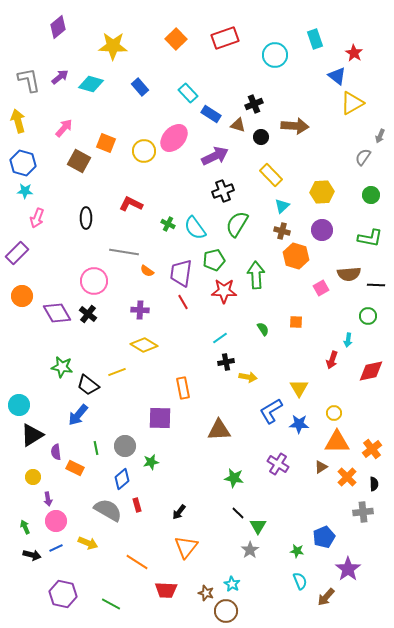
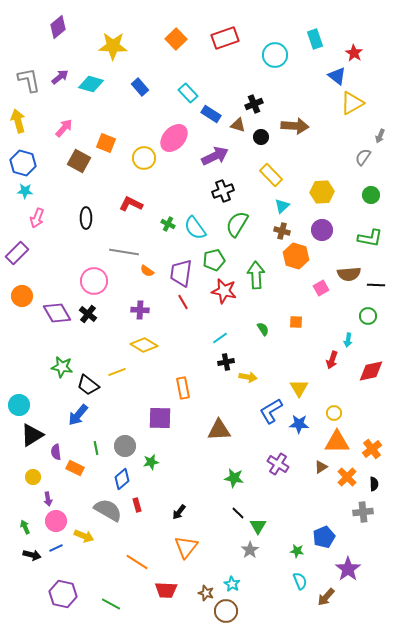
yellow circle at (144, 151): moved 7 px down
red star at (224, 291): rotated 10 degrees clockwise
yellow arrow at (88, 543): moved 4 px left, 7 px up
